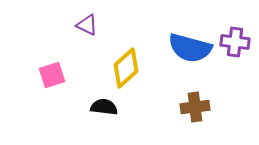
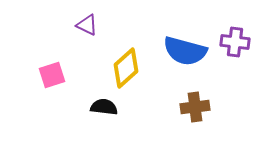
blue semicircle: moved 5 px left, 3 px down
